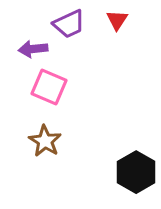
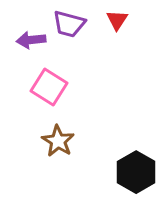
purple trapezoid: rotated 40 degrees clockwise
purple arrow: moved 2 px left, 9 px up
pink square: rotated 9 degrees clockwise
brown star: moved 13 px right
